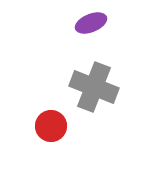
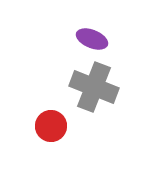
purple ellipse: moved 1 px right, 16 px down; rotated 44 degrees clockwise
